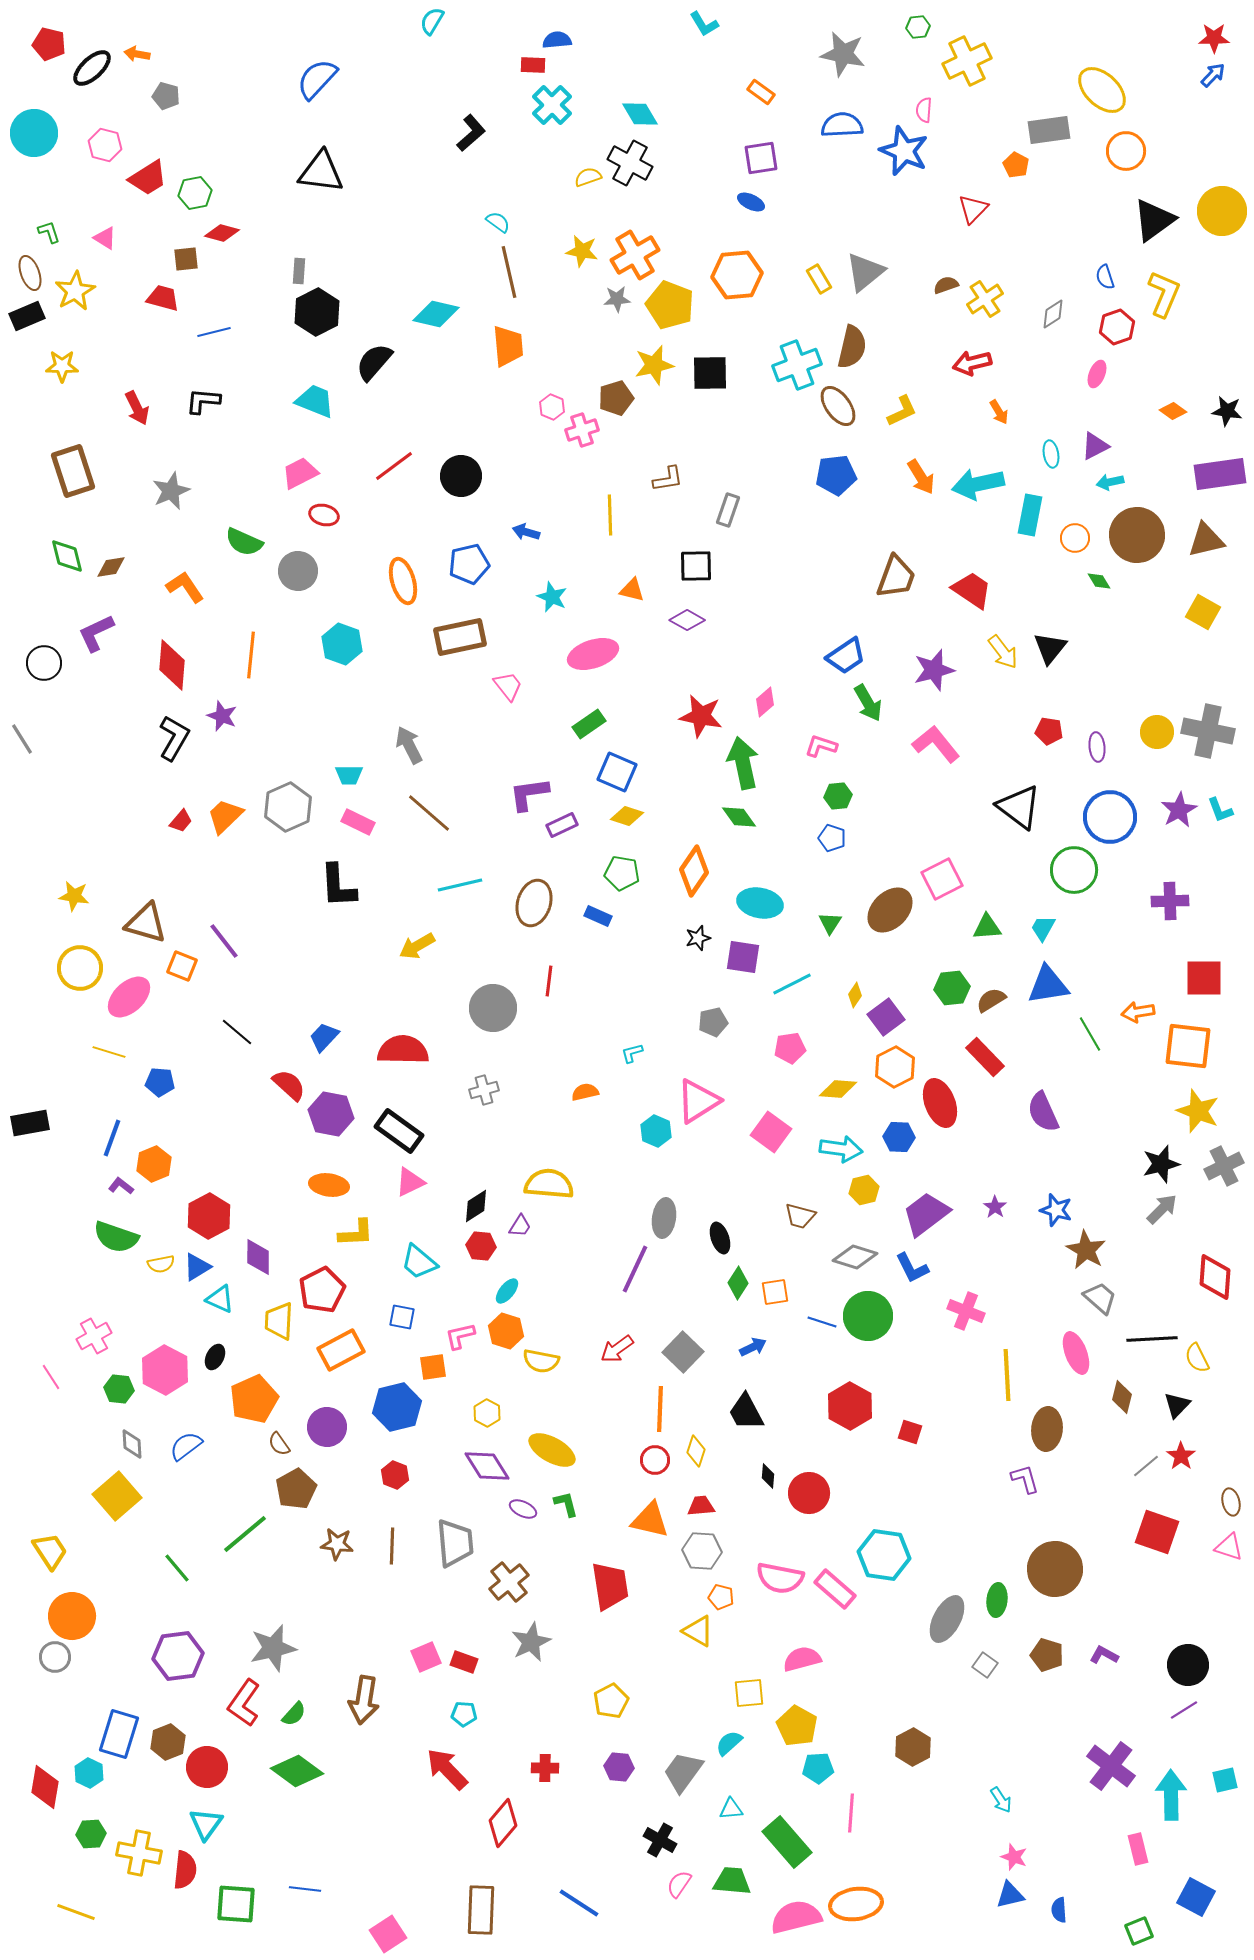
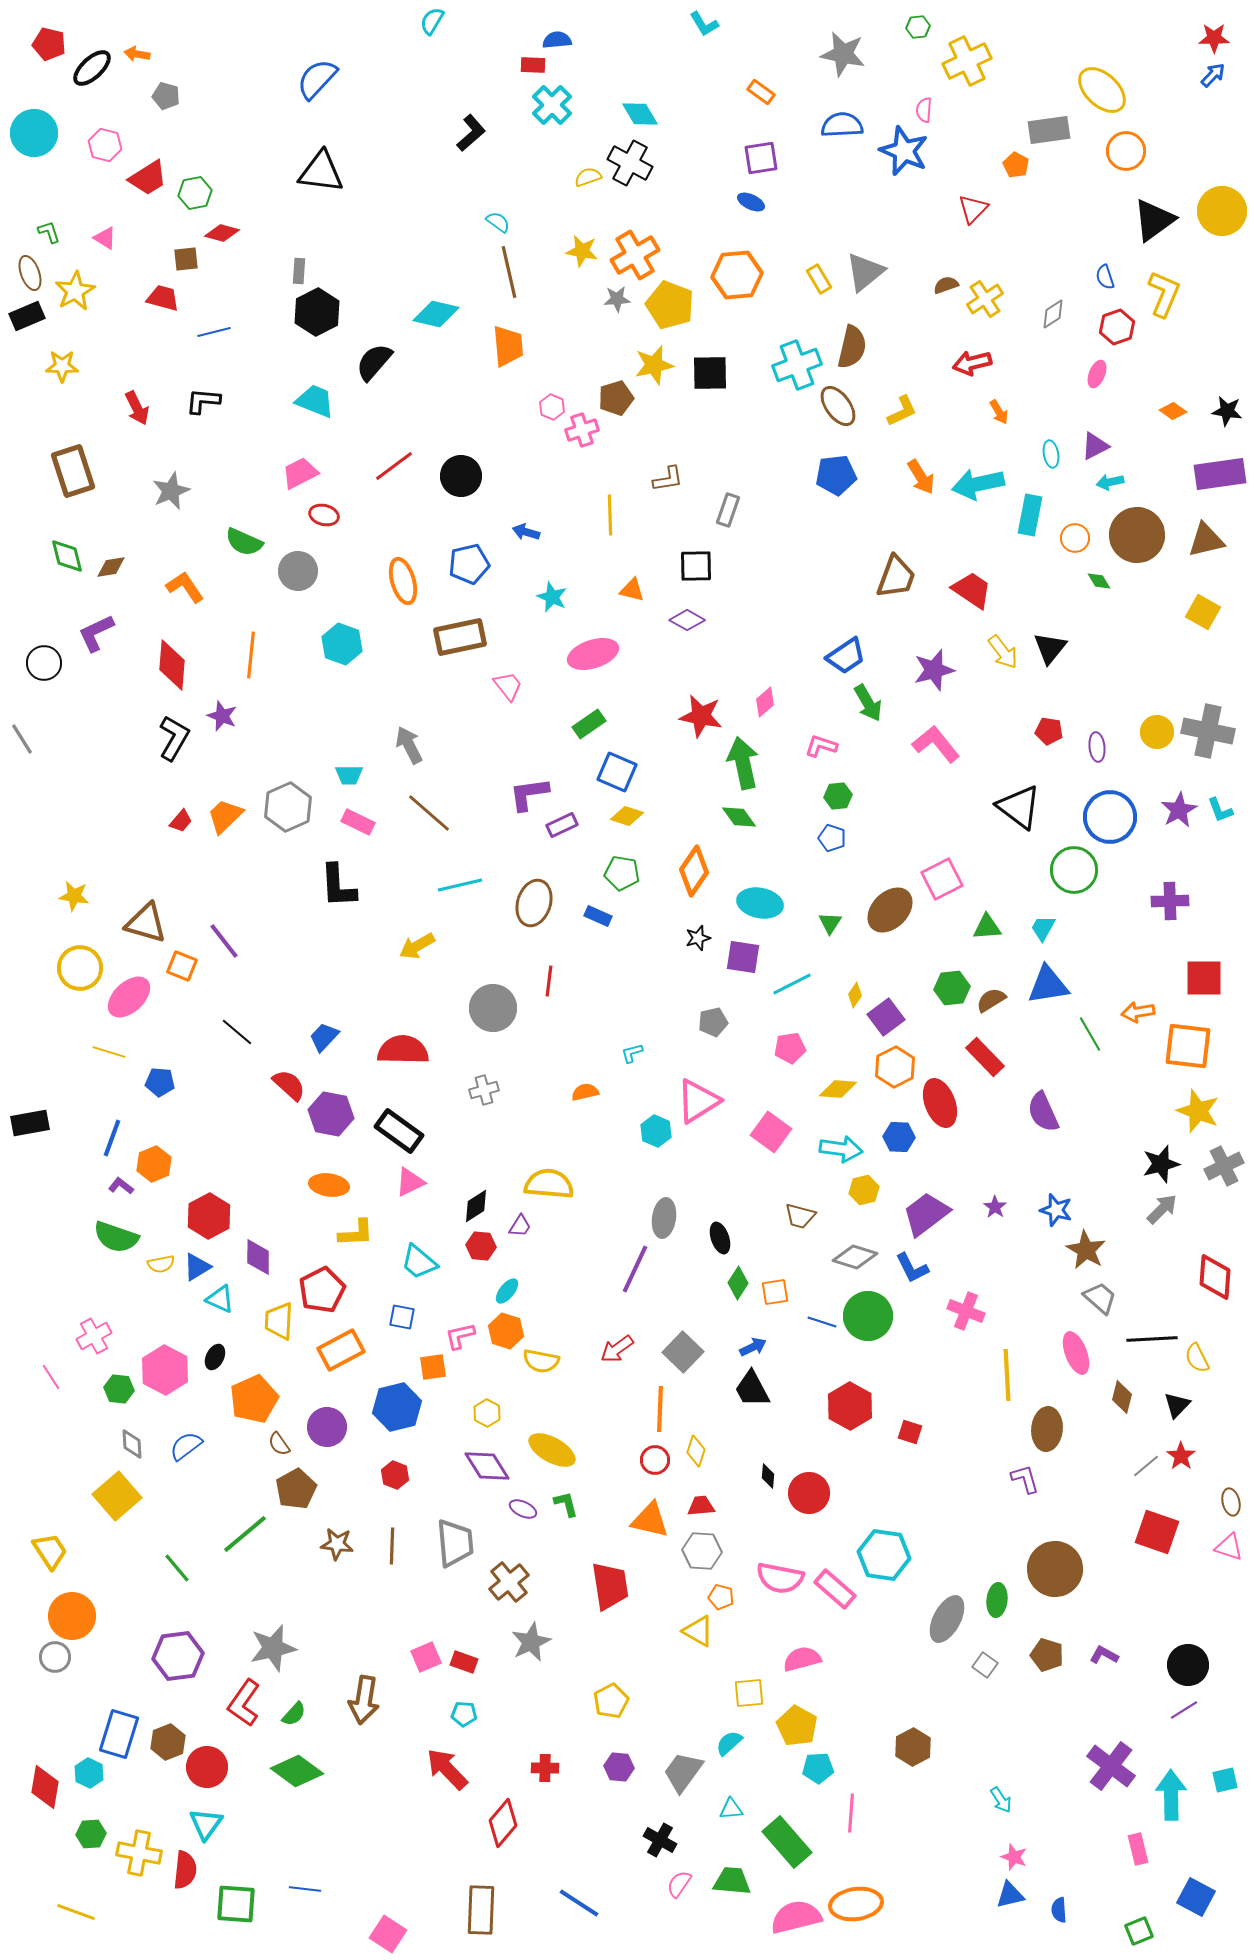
black trapezoid at (746, 1412): moved 6 px right, 23 px up
pink square at (388, 1934): rotated 24 degrees counterclockwise
